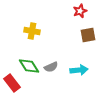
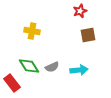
gray semicircle: moved 1 px right
